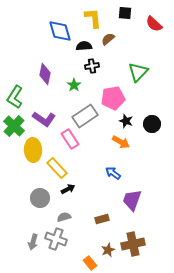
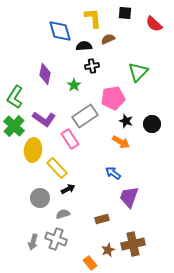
brown semicircle: rotated 16 degrees clockwise
yellow ellipse: rotated 10 degrees clockwise
purple trapezoid: moved 3 px left, 3 px up
gray semicircle: moved 1 px left, 3 px up
